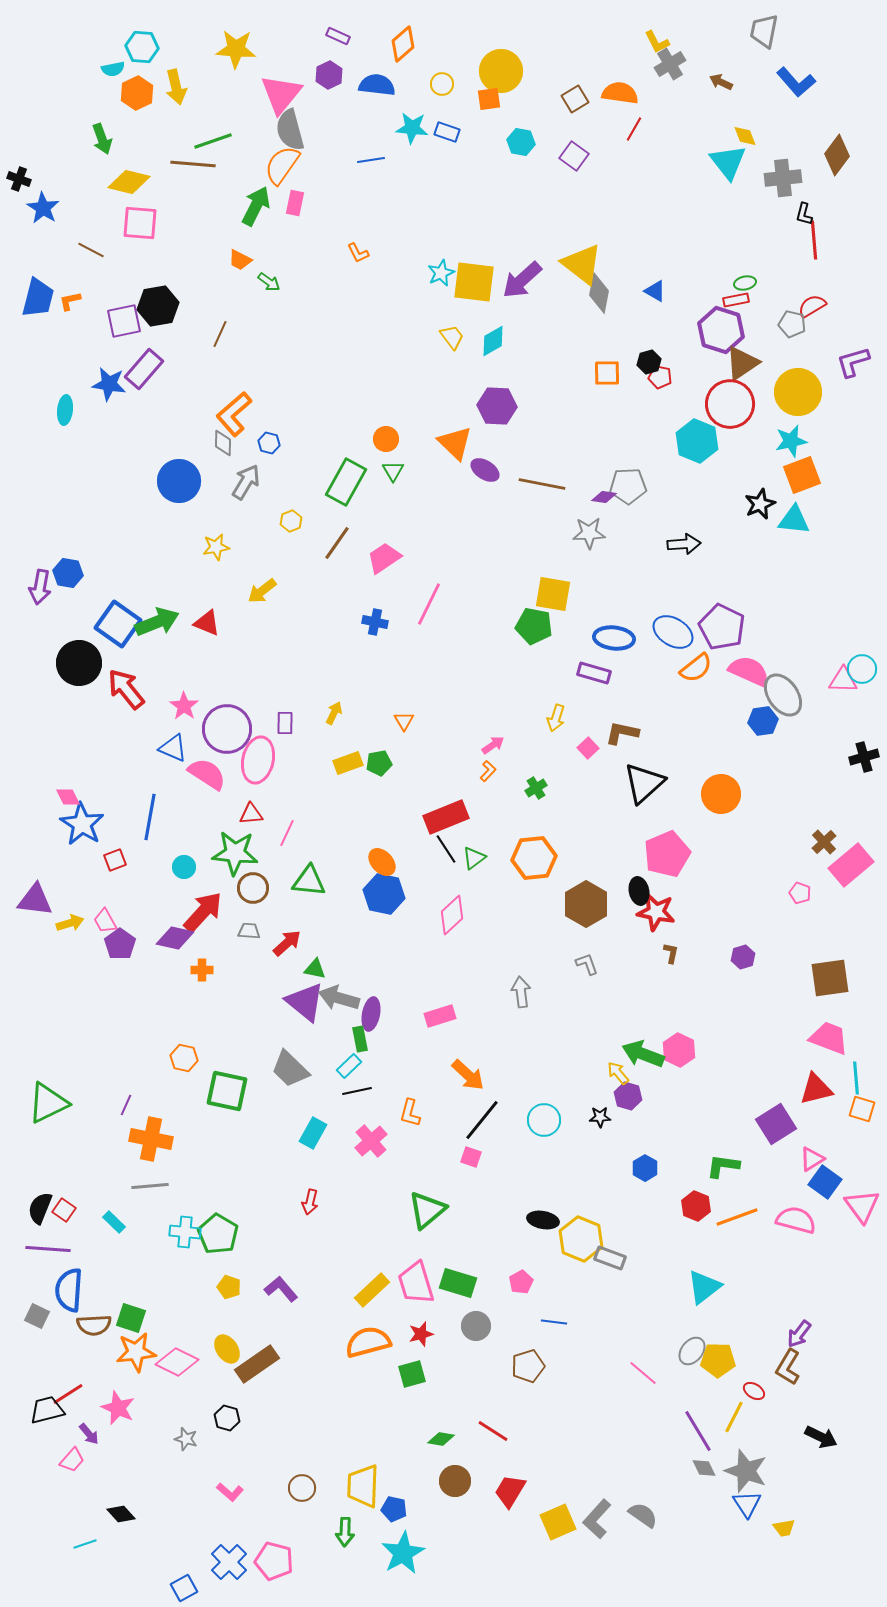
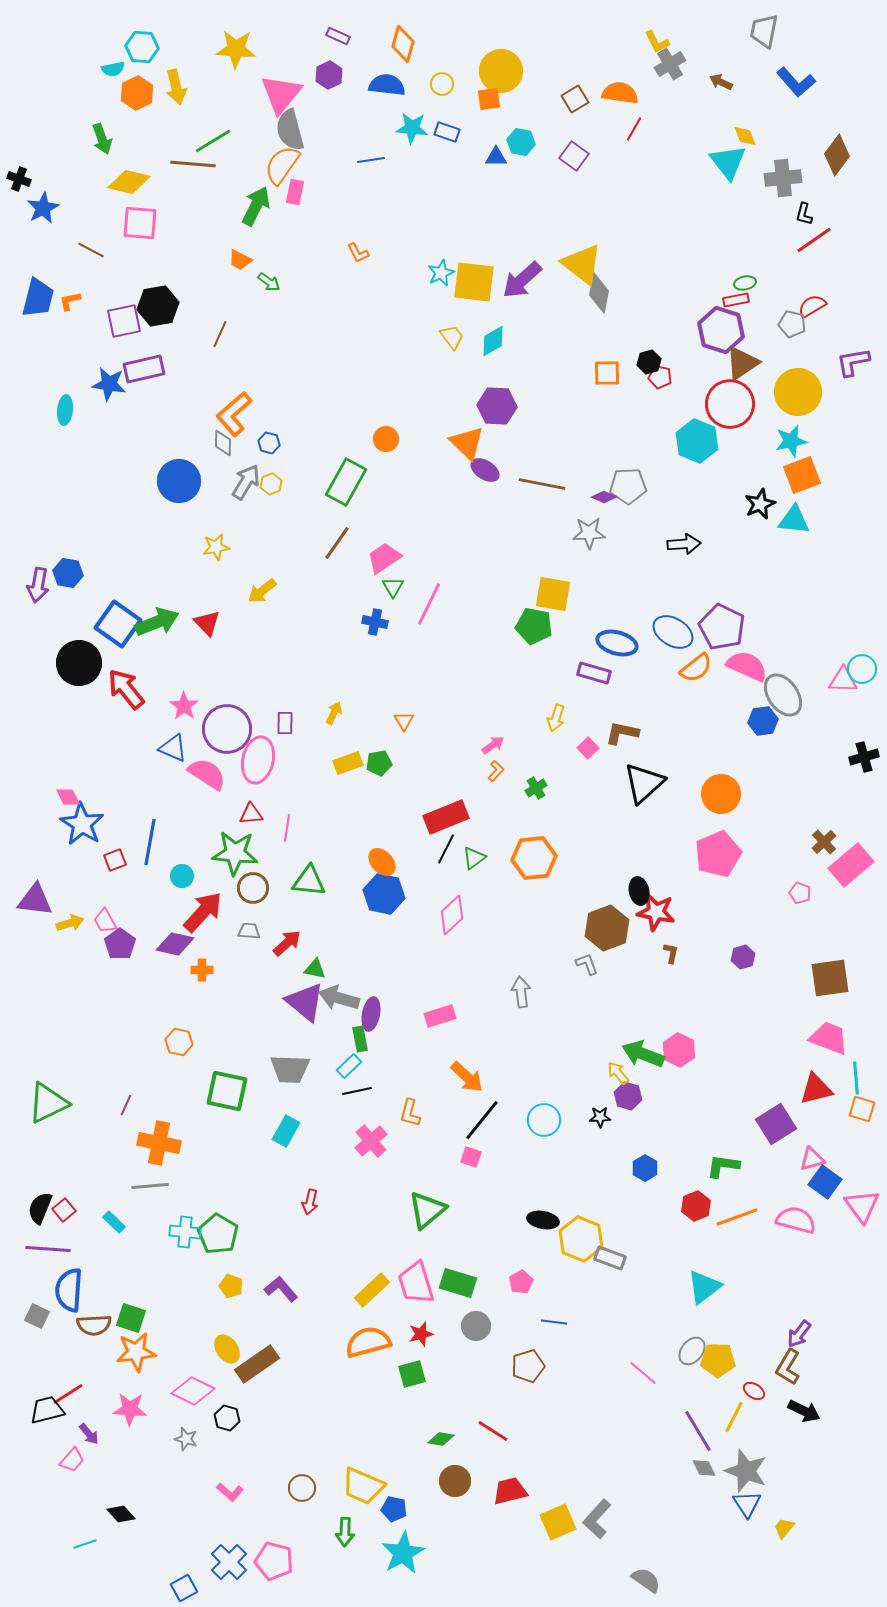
orange diamond at (403, 44): rotated 33 degrees counterclockwise
blue semicircle at (377, 85): moved 10 px right
green line at (213, 141): rotated 12 degrees counterclockwise
pink rectangle at (295, 203): moved 11 px up
blue star at (43, 208): rotated 12 degrees clockwise
red line at (814, 240): rotated 60 degrees clockwise
blue triangle at (655, 291): moved 159 px left, 134 px up; rotated 30 degrees counterclockwise
purple L-shape at (853, 362): rotated 6 degrees clockwise
purple rectangle at (144, 369): rotated 36 degrees clockwise
orange triangle at (455, 443): moved 12 px right
green triangle at (393, 471): moved 116 px down
purple diamond at (604, 497): rotated 15 degrees clockwise
yellow hexagon at (291, 521): moved 20 px left, 37 px up
purple arrow at (40, 587): moved 2 px left, 2 px up
red triangle at (207, 623): rotated 24 degrees clockwise
blue ellipse at (614, 638): moved 3 px right, 5 px down; rotated 9 degrees clockwise
pink semicircle at (749, 671): moved 2 px left, 5 px up
orange L-shape at (488, 771): moved 8 px right
blue line at (150, 817): moved 25 px down
pink line at (287, 833): moved 5 px up; rotated 16 degrees counterclockwise
black line at (446, 849): rotated 60 degrees clockwise
pink pentagon at (667, 854): moved 51 px right
cyan circle at (184, 867): moved 2 px left, 9 px down
brown hexagon at (586, 904): moved 21 px right, 24 px down; rotated 9 degrees clockwise
purple diamond at (175, 938): moved 6 px down
orange hexagon at (184, 1058): moved 5 px left, 16 px up
gray trapezoid at (290, 1069): rotated 42 degrees counterclockwise
orange arrow at (468, 1075): moved 1 px left, 2 px down
cyan rectangle at (313, 1133): moved 27 px left, 2 px up
orange cross at (151, 1139): moved 8 px right, 4 px down
pink triangle at (812, 1159): rotated 16 degrees clockwise
red hexagon at (696, 1206): rotated 16 degrees clockwise
red square at (64, 1210): rotated 15 degrees clockwise
yellow pentagon at (229, 1287): moved 2 px right, 1 px up
pink diamond at (177, 1362): moved 16 px right, 29 px down
pink star at (118, 1408): moved 12 px right, 1 px down; rotated 20 degrees counterclockwise
black arrow at (821, 1437): moved 17 px left, 26 px up
yellow trapezoid at (363, 1486): rotated 69 degrees counterclockwise
red trapezoid at (510, 1491): rotated 45 degrees clockwise
gray semicircle at (643, 1515): moved 3 px right, 65 px down
yellow trapezoid at (784, 1528): rotated 140 degrees clockwise
